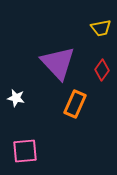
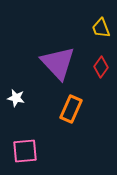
yellow trapezoid: rotated 80 degrees clockwise
red diamond: moved 1 px left, 3 px up
orange rectangle: moved 4 px left, 5 px down
